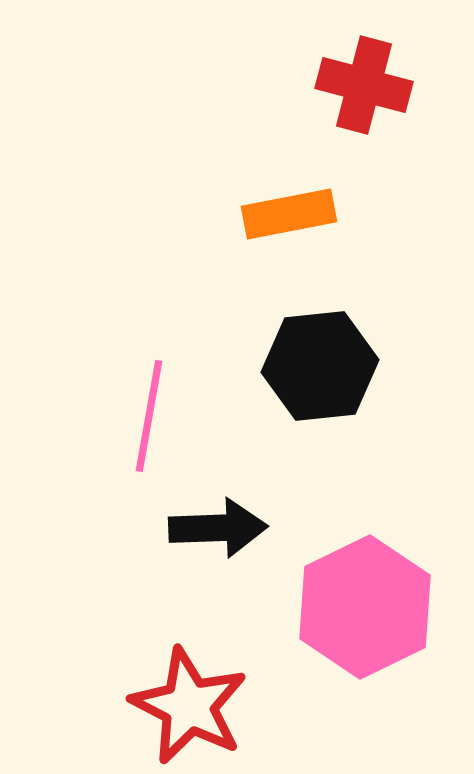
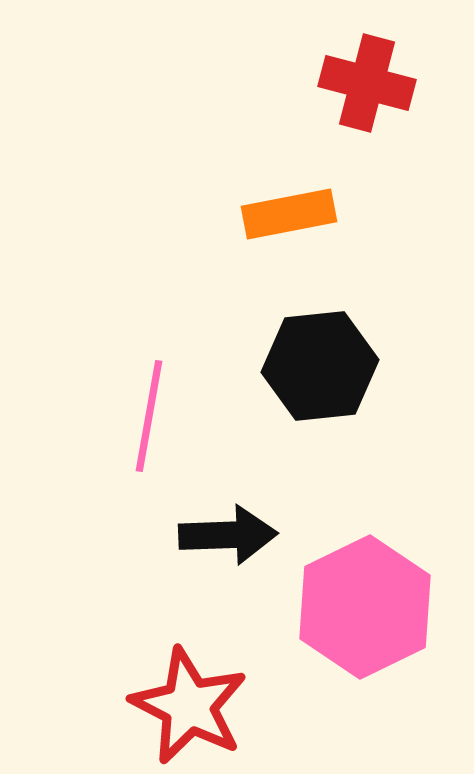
red cross: moved 3 px right, 2 px up
black arrow: moved 10 px right, 7 px down
